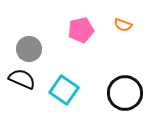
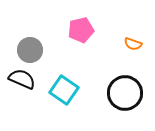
orange semicircle: moved 10 px right, 19 px down
gray circle: moved 1 px right, 1 px down
